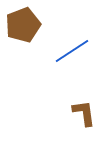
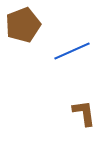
blue line: rotated 9 degrees clockwise
